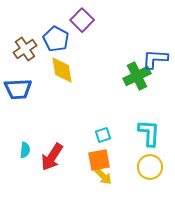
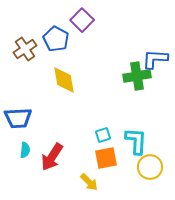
yellow diamond: moved 2 px right, 10 px down
green cross: rotated 16 degrees clockwise
blue trapezoid: moved 29 px down
cyan L-shape: moved 13 px left, 8 px down
orange square: moved 7 px right, 2 px up
yellow arrow: moved 14 px left, 6 px down
